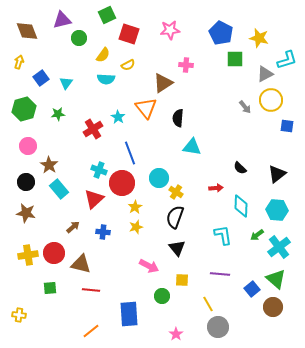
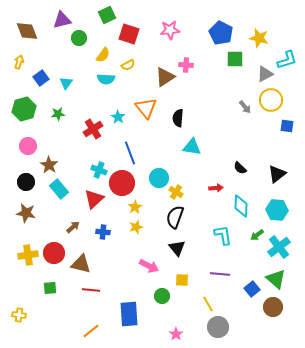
brown triangle at (163, 83): moved 2 px right, 6 px up
